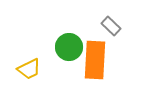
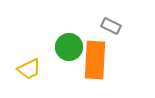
gray rectangle: rotated 18 degrees counterclockwise
